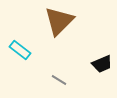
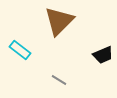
black trapezoid: moved 1 px right, 9 px up
